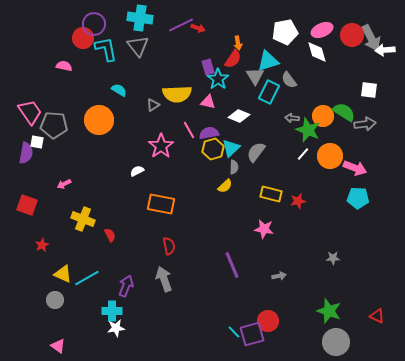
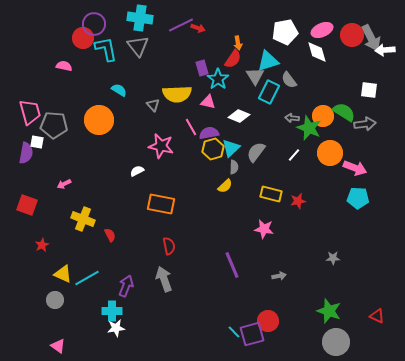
purple rectangle at (208, 67): moved 6 px left, 1 px down
gray triangle at (153, 105): rotated 40 degrees counterclockwise
pink trapezoid at (30, 112): rotated 20 degrees clockwise
pink line at (189, 130): moved 2 px right, 3 px up
green star at (308, 130): moved 1 px right, 2 px up
pink star at (161, 146): rotated 25 degrees counterclockwise
white line at (303, 154): moved 9 px left, 1 px down
orange circle at (330, 156): moved 3 px up
